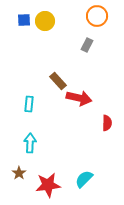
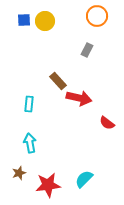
gray rectangle: moved 5 px down
red semicircle: rotated 126 degrees clockwise
cyan arrow: rotated 12 degrees counterclockwise
brown star: rotated 16 degrees clockwise
